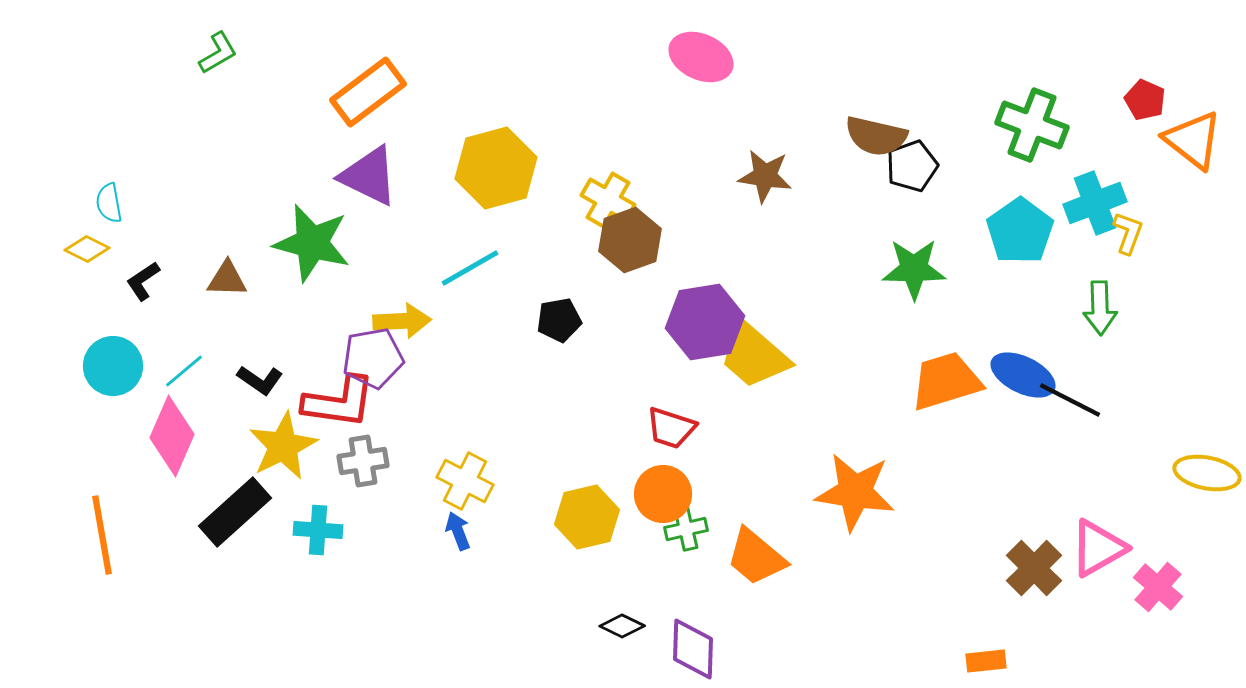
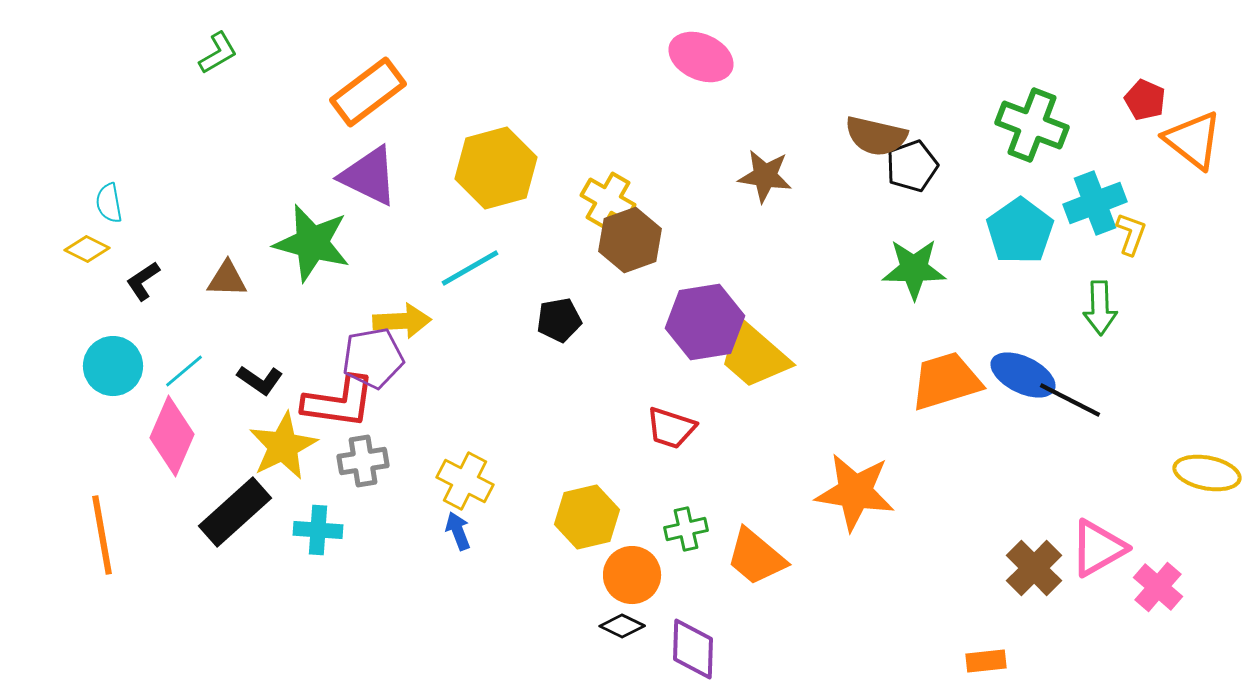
yellow L-shape at (1128, 233): moved 3 px right, 1 px down
orange circle at (663, 494): moved 31 px left, 81 px down
